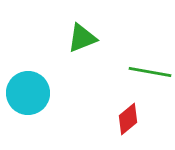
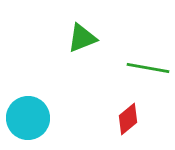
green line: moved 2 px left, 4 px up
cyan circle: moved 25 px down
